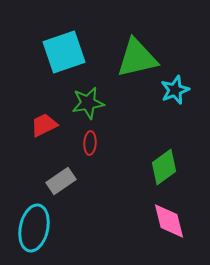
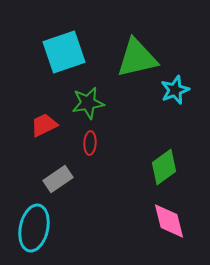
gray rectangle: moved 3 px left, 2 px up
